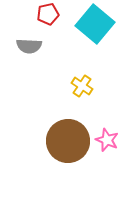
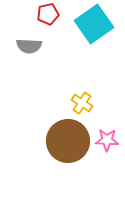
cyan square: moved 1 px left; rotated 15 degrees clockwise
yellow cross: moved 17 px down
pink star: rotated 20 degrees counterclockwise
